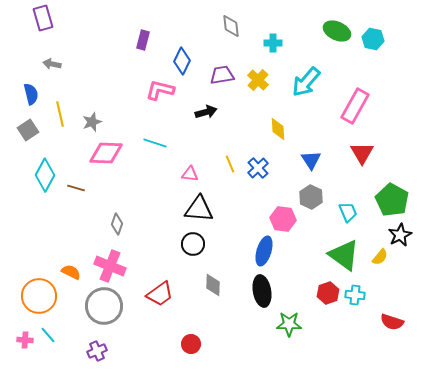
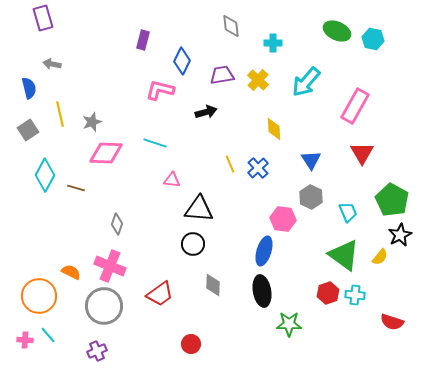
blue semicircle at (31, 94): moved 2 px left, 6 px up
yellow diamond at (278, 129): moved 4 px left
pink triangle at (190, 174): moved 18 px left, 6 px down
